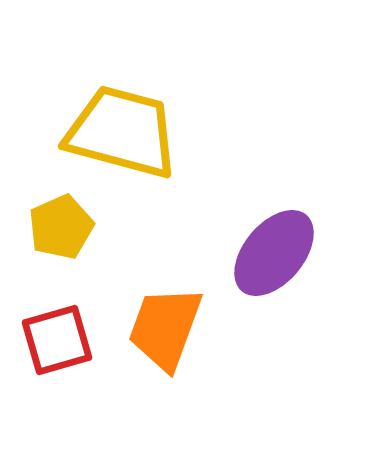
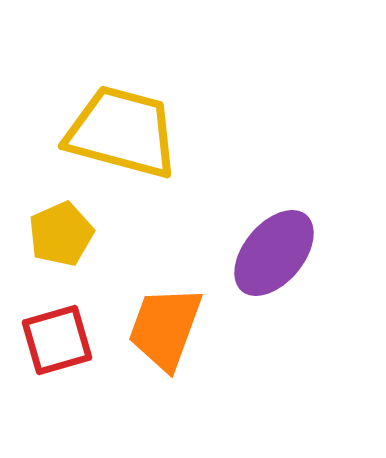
yellow pentagon: moved 7 px down
